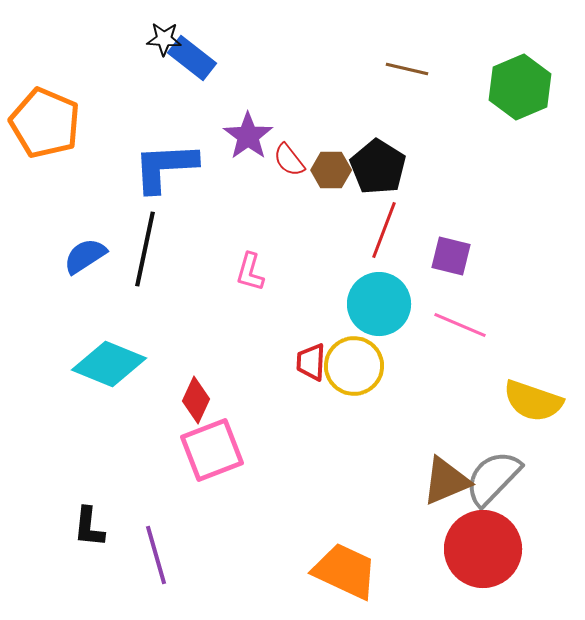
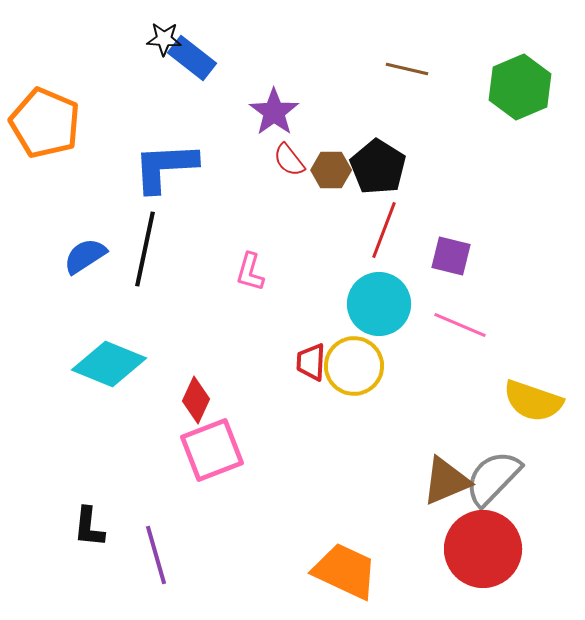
purple star: moved 26 px right, 24 px up
